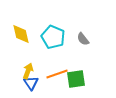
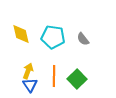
cyan pentagon: rotated 15 degrees counterclockwise
orange line: moved 3 px left, 2 px down; rotated 70 degrees counterclockwise
green square: moved 1 px right; rotated 36 degrees counterclockwise
blue triangle: moved 1 px left, 2 px down
